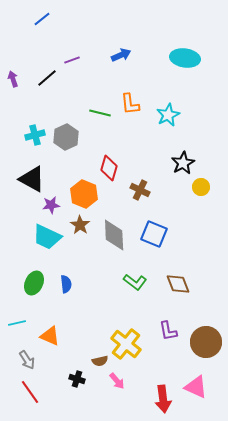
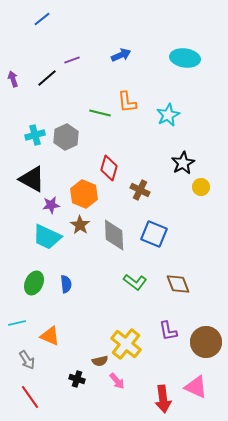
orange L-shape: moved 3 px left, 2 px up
red line: moved 5 px down
